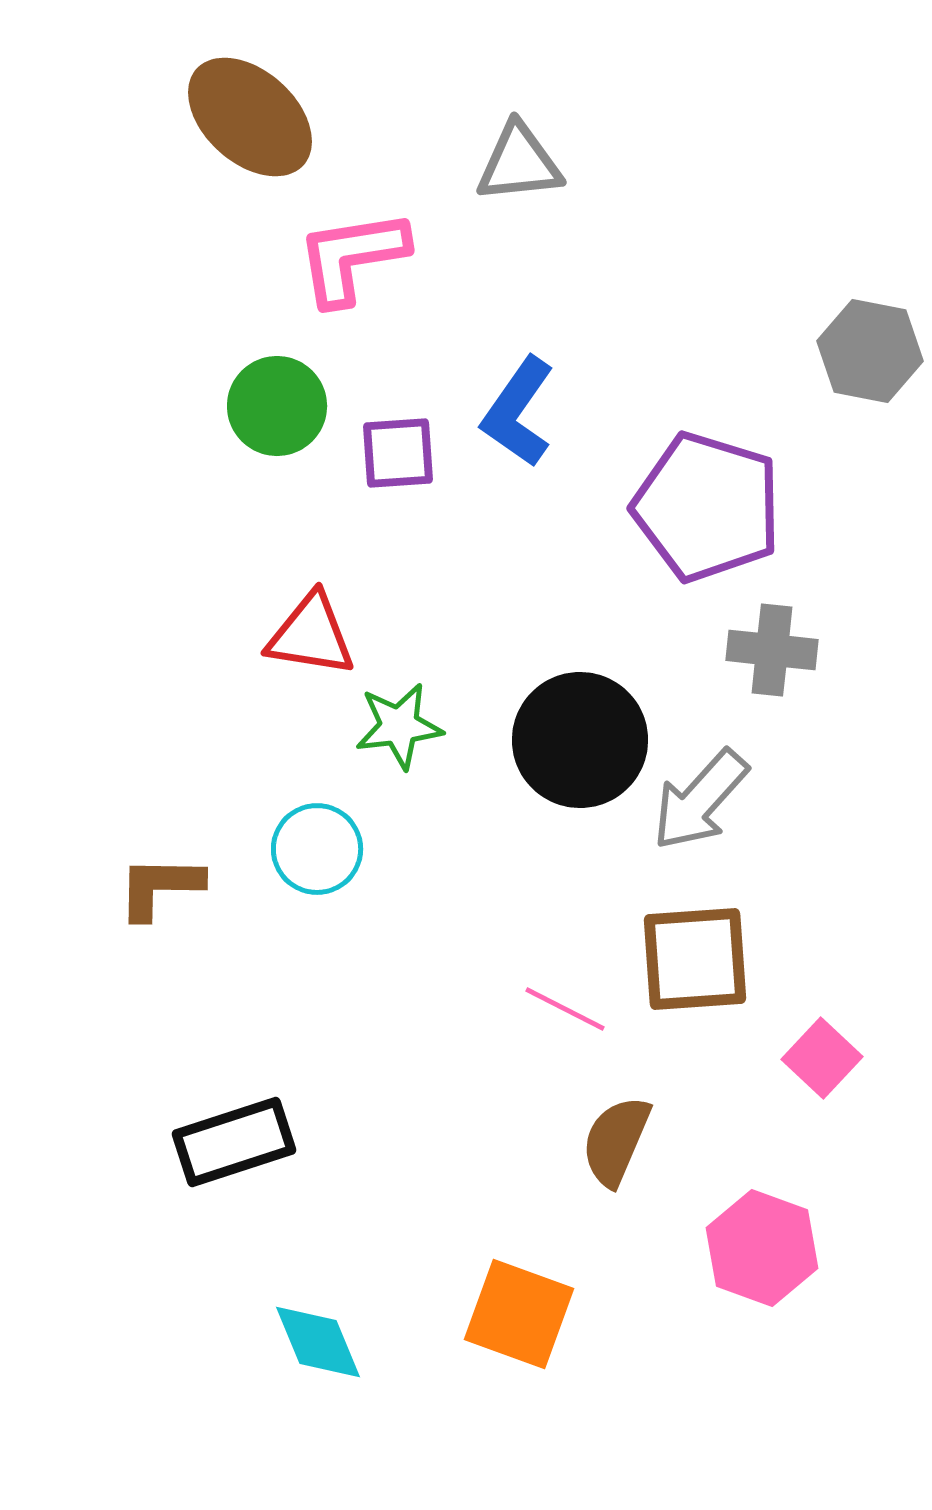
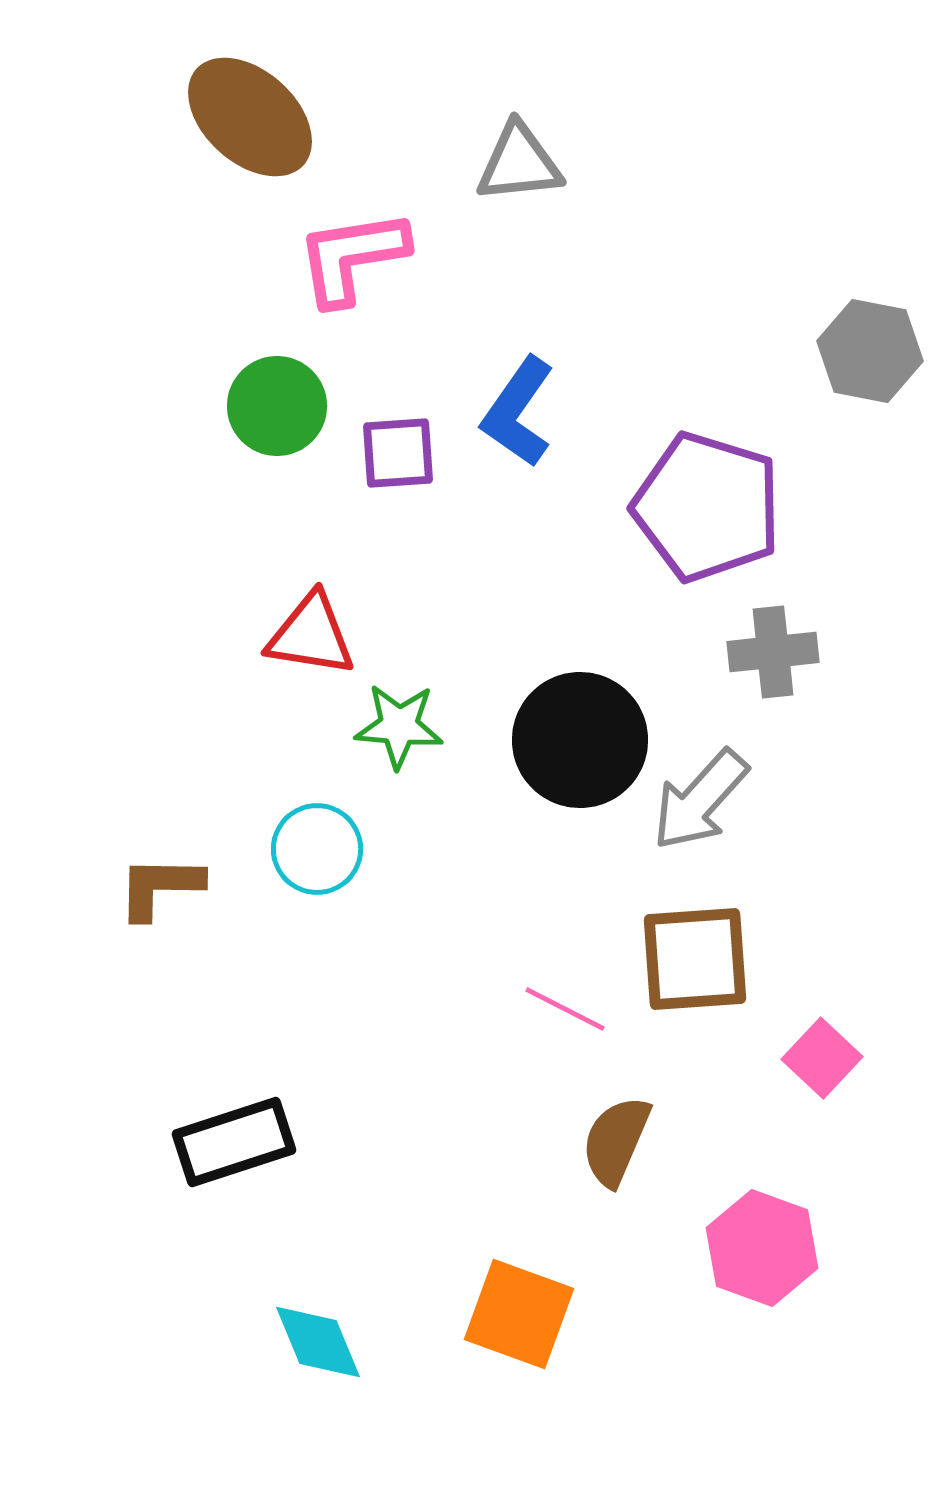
gray cross: moved 1 px right, 2 px down; rotated 12 degrees counterclockwise
green star: rotated 12 degrees clockwise
